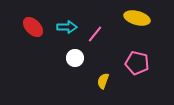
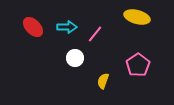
yellow ellipse: moved 1 px up
pink pentagon: moved 1 px right, 2 px down; rotated 25 degrees clockwise
